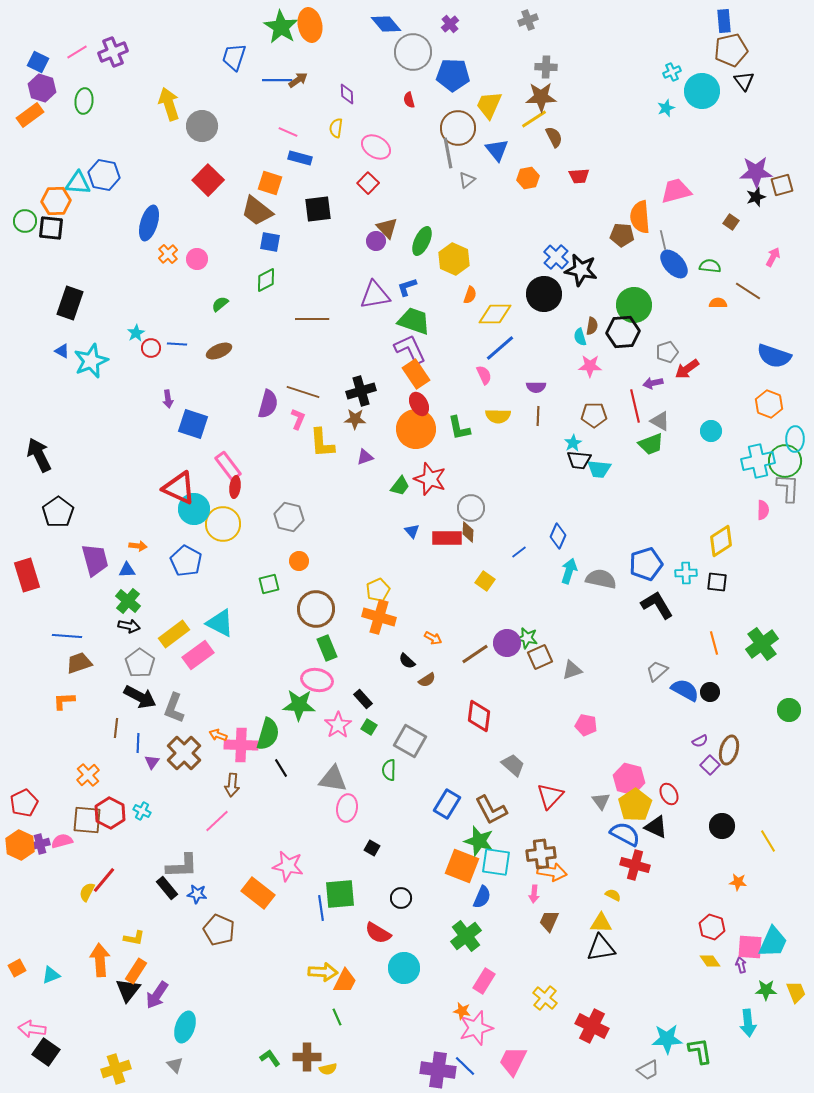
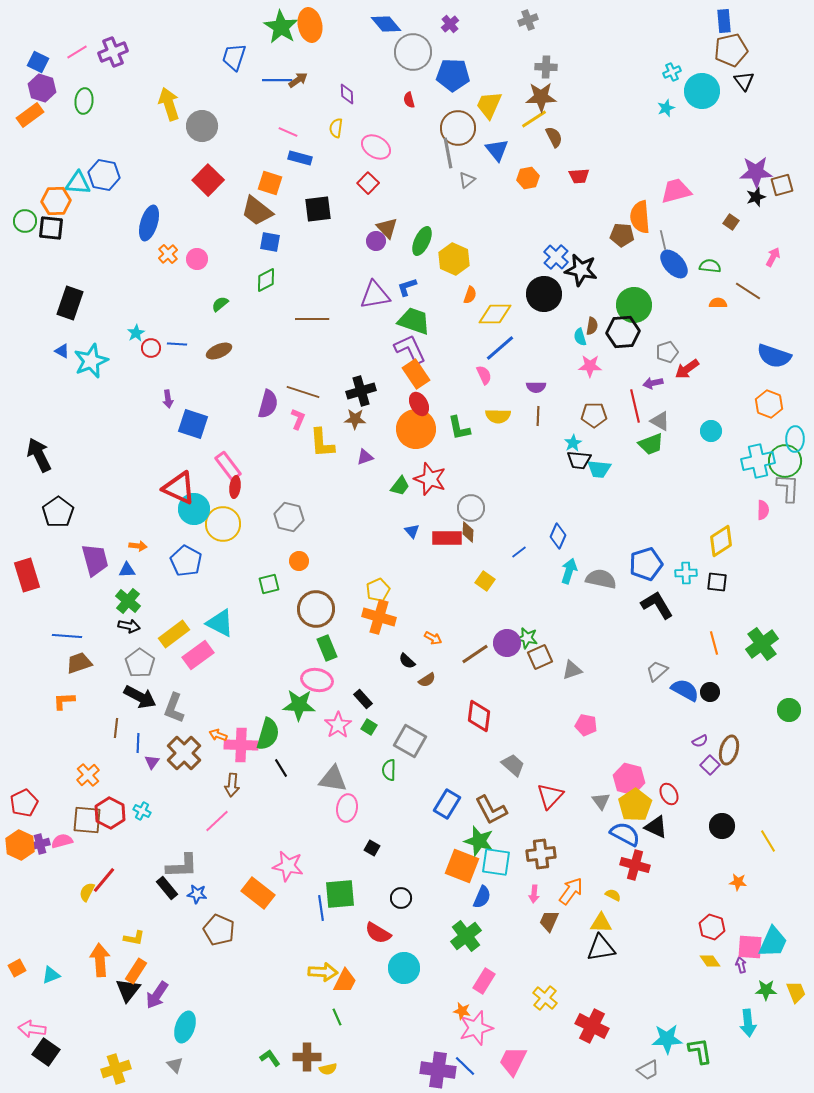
orange arrow at (552, 872): moved 19 px right, 19 px down; rotated 64 degrees counterclockwise
